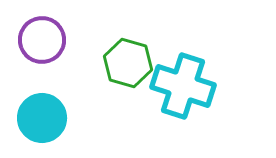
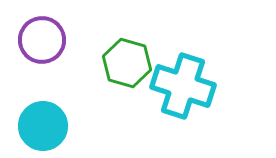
green hexagon: moved 1 px left
cyan circle: moved 1 px right, 8 px down
